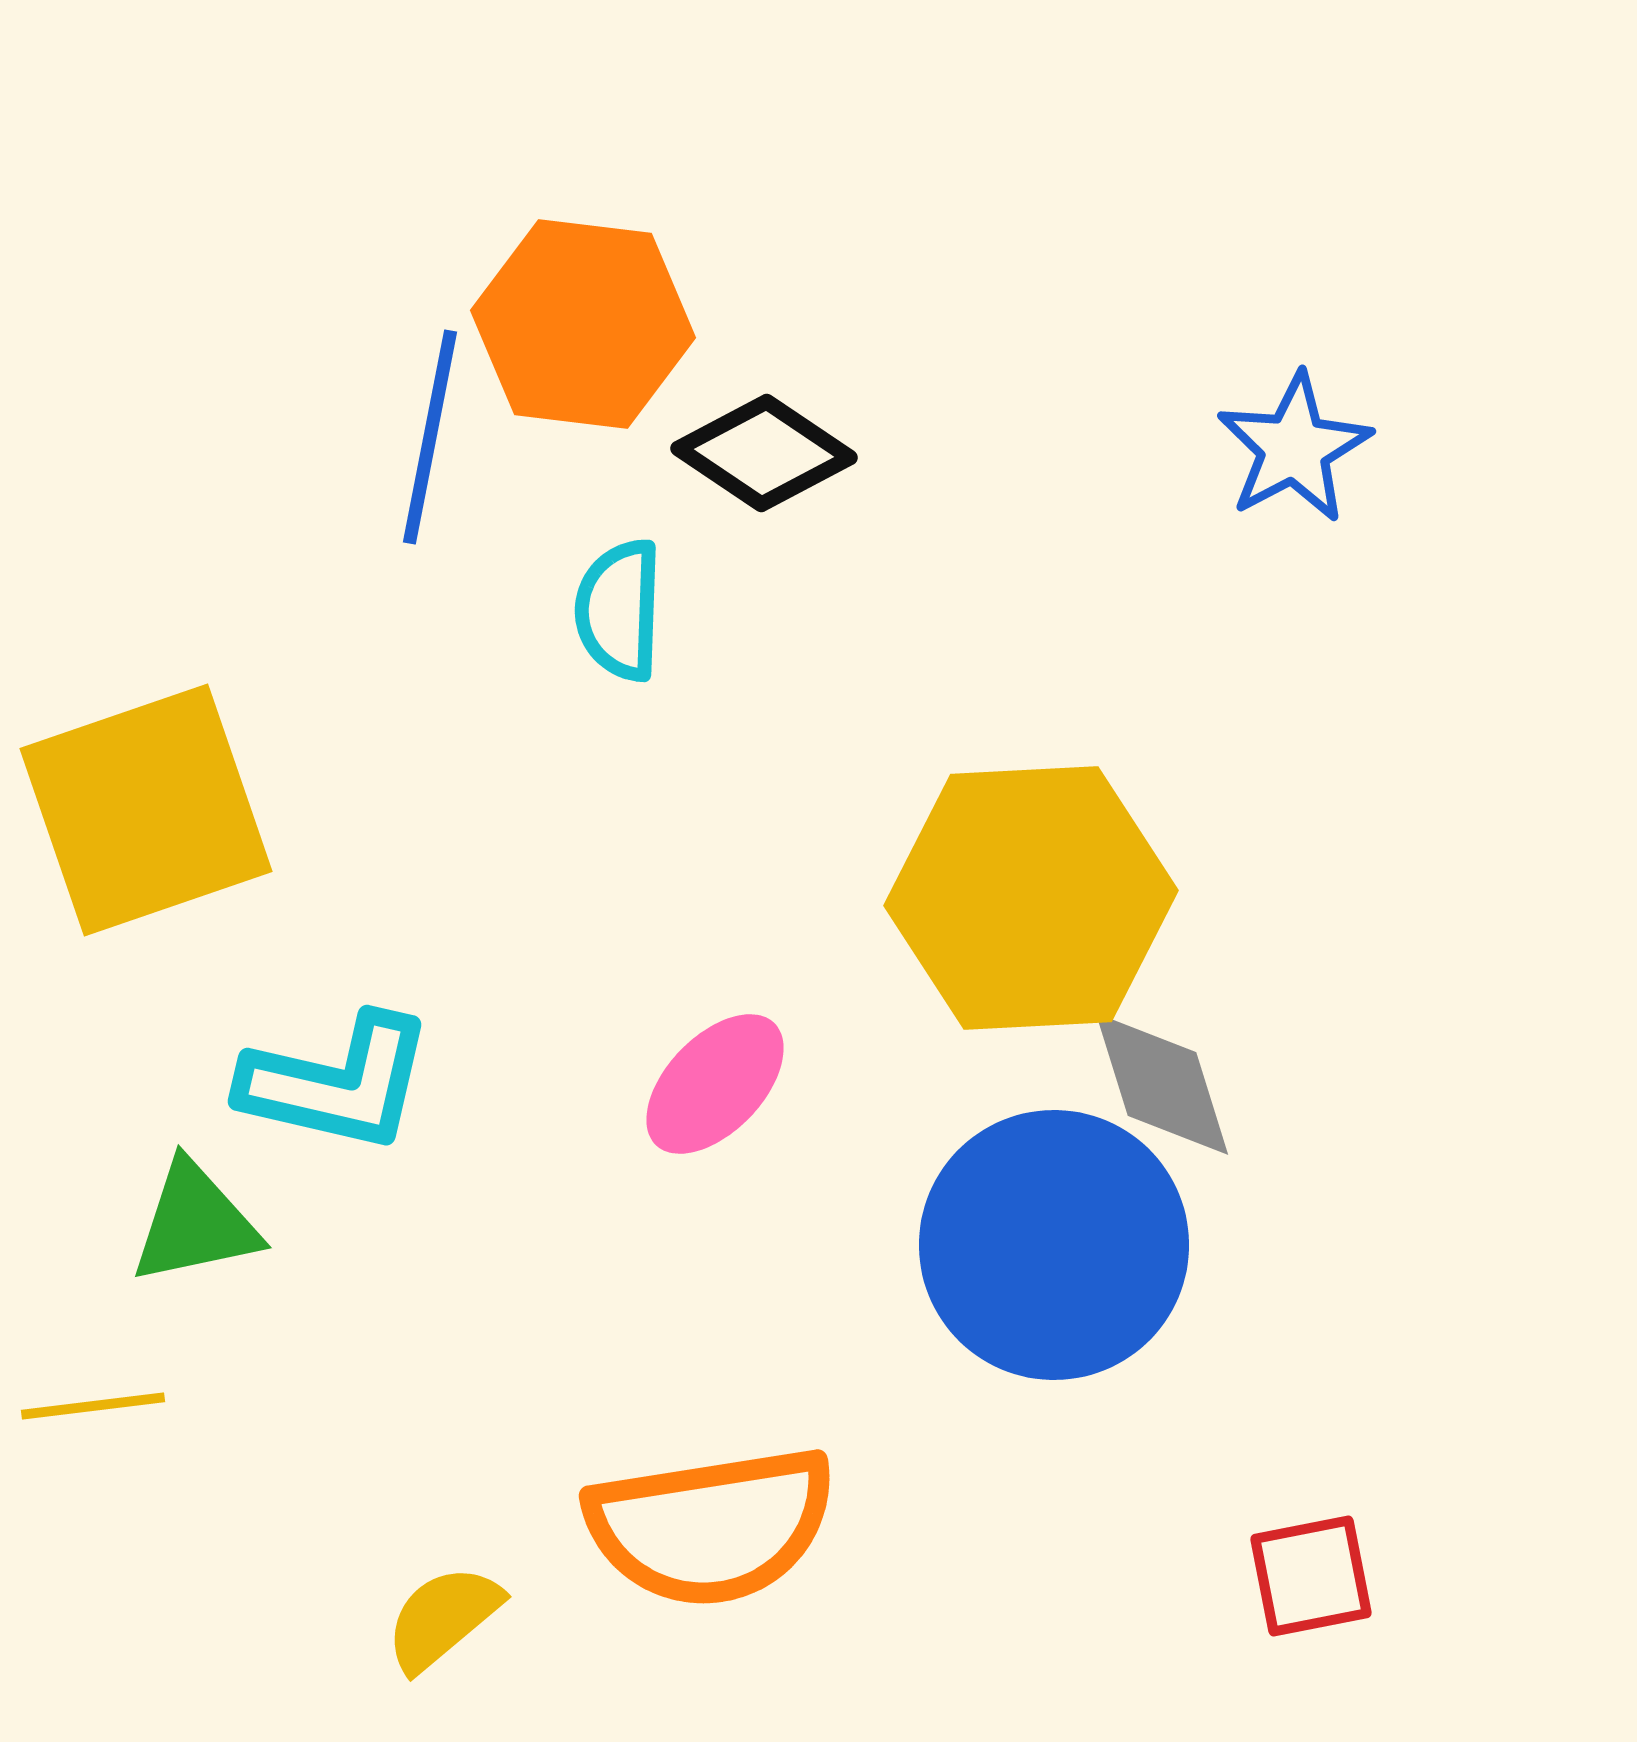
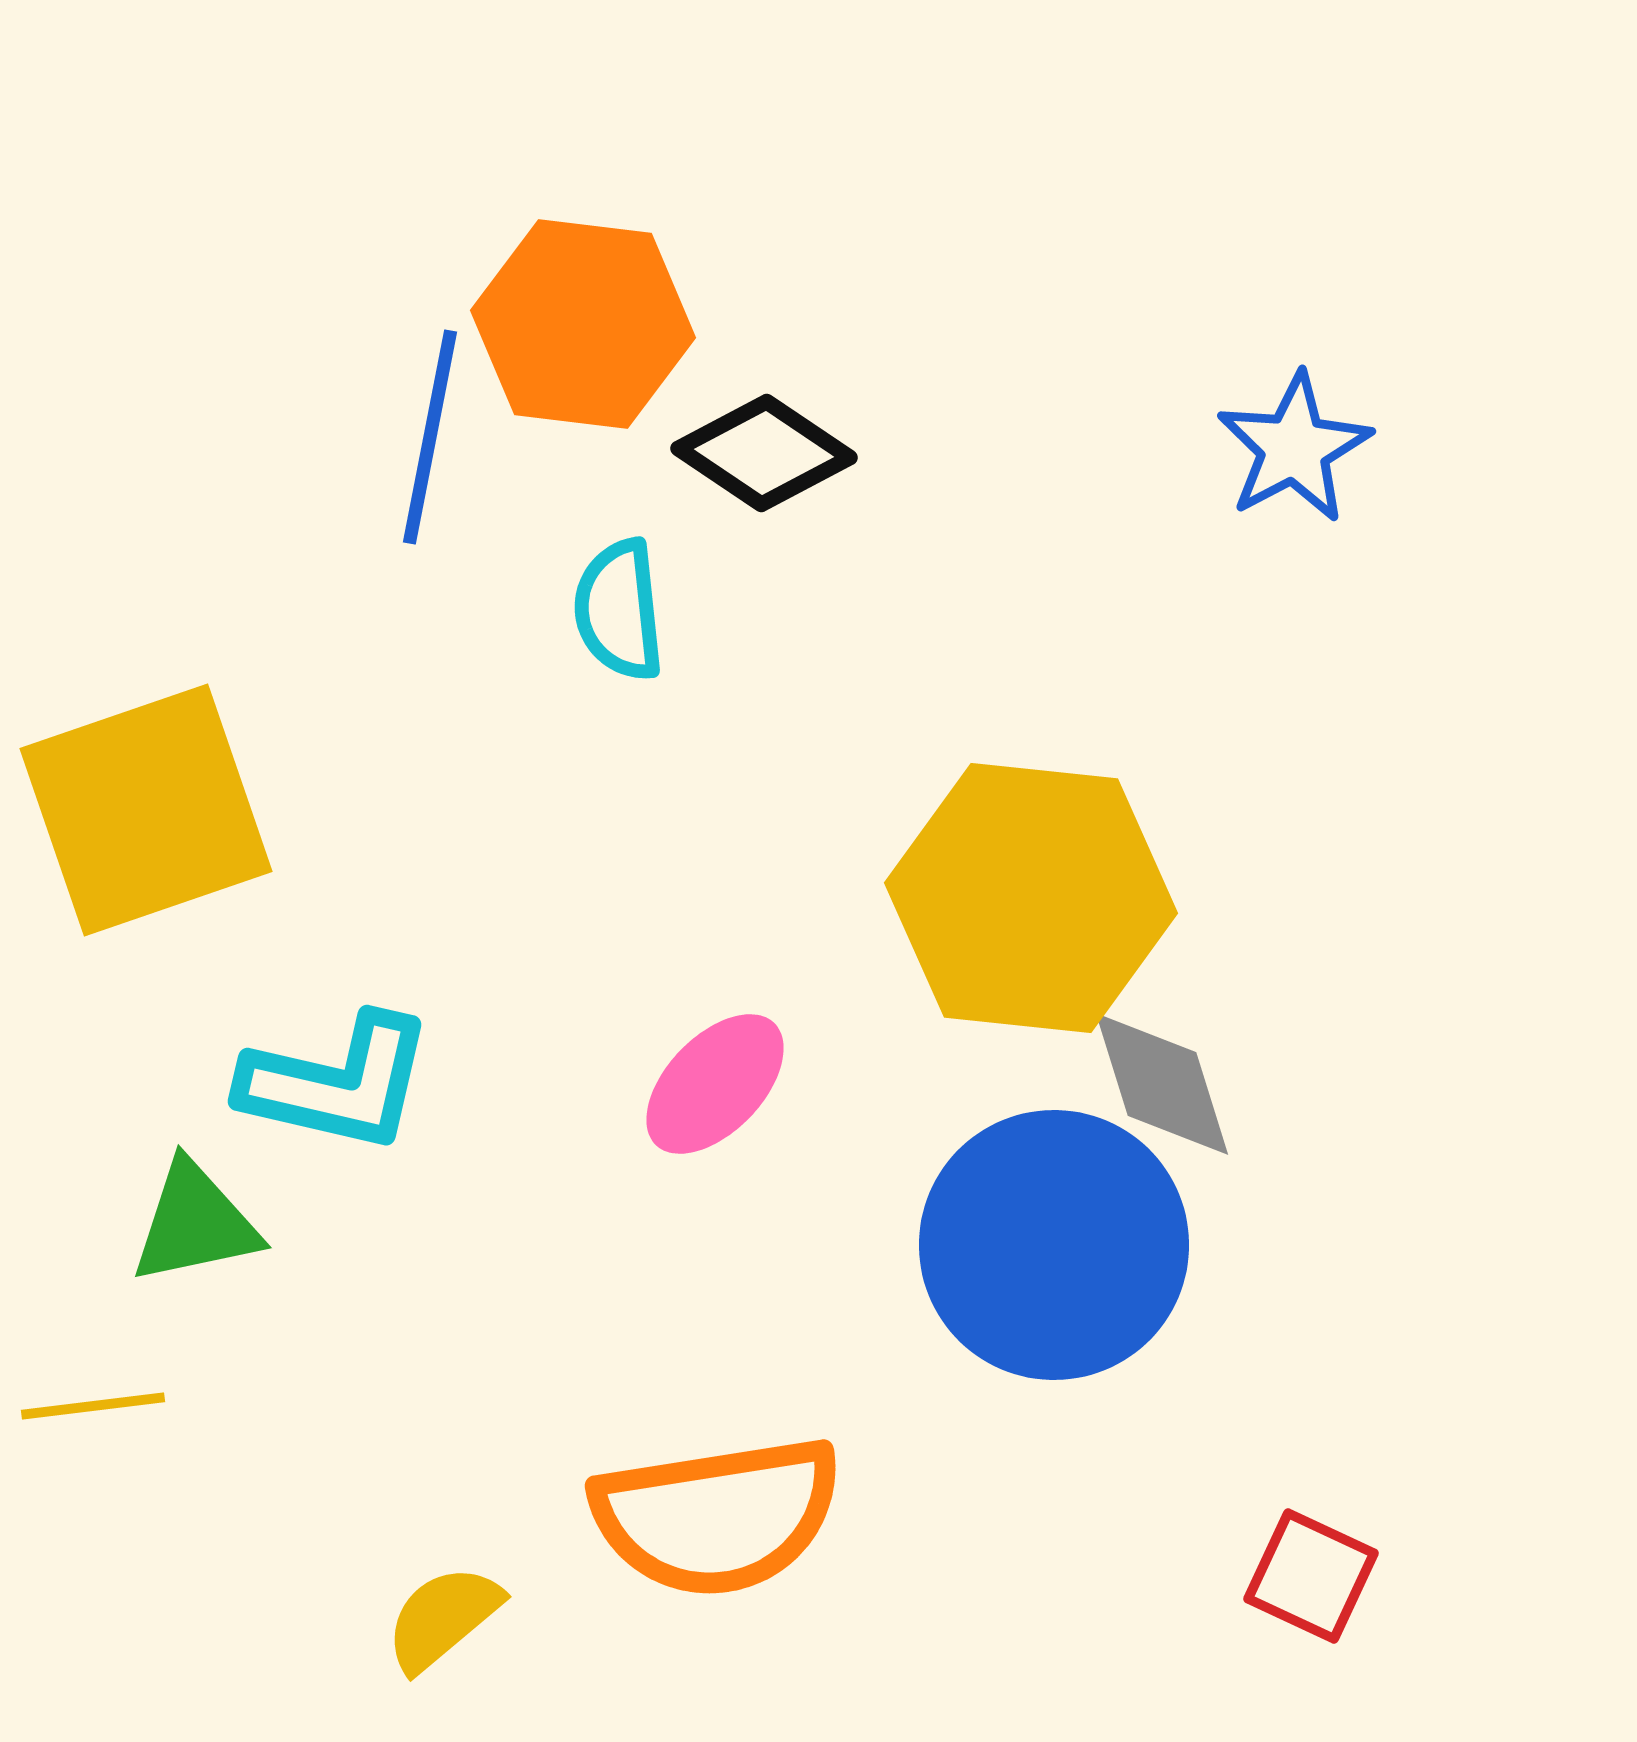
cyan semicircle: rotated 8 degrees counterclockwise
yellow hexagon: rotated 9 degrees clockwise
orange semicircle: moved 6 px right, 10 px up
red square: rotated 36 degrees clockwise
